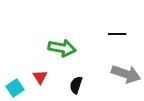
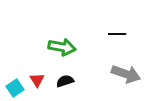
green arrow: moved 1 px up
red triangle: moved 3 px left, 3 px down
black semicircle: moved 11 px left, 4 px up; rotated 54 degrees clockwise
